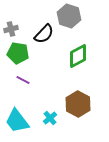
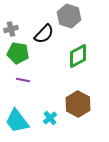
purple line: rotated 16 degrees counterclockwise
